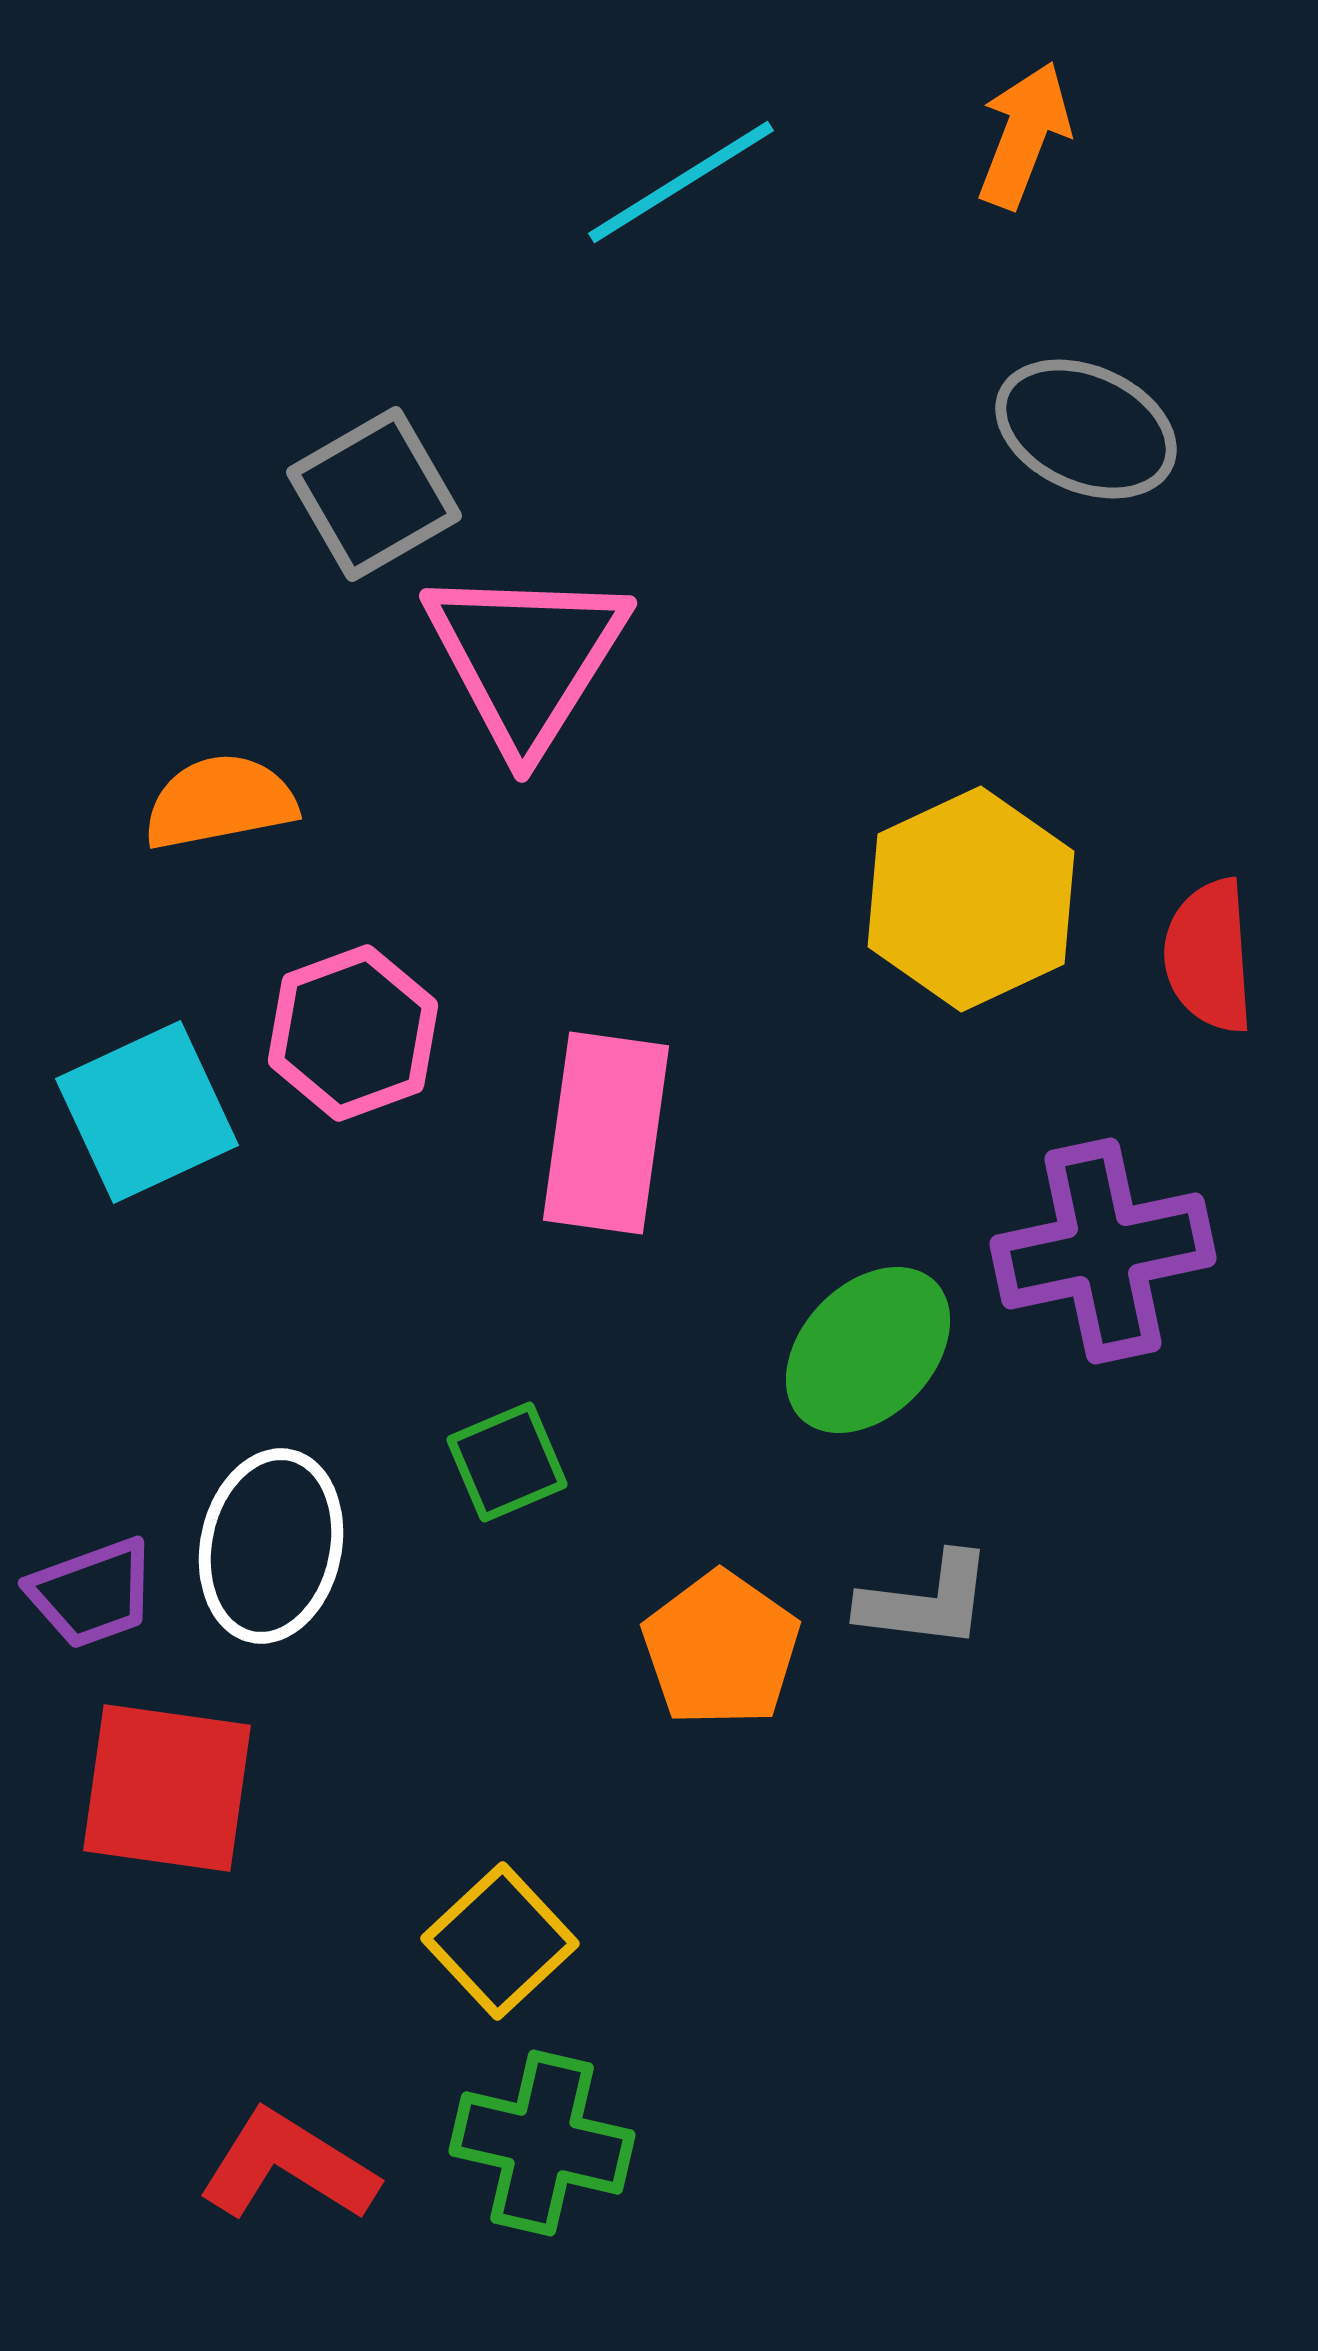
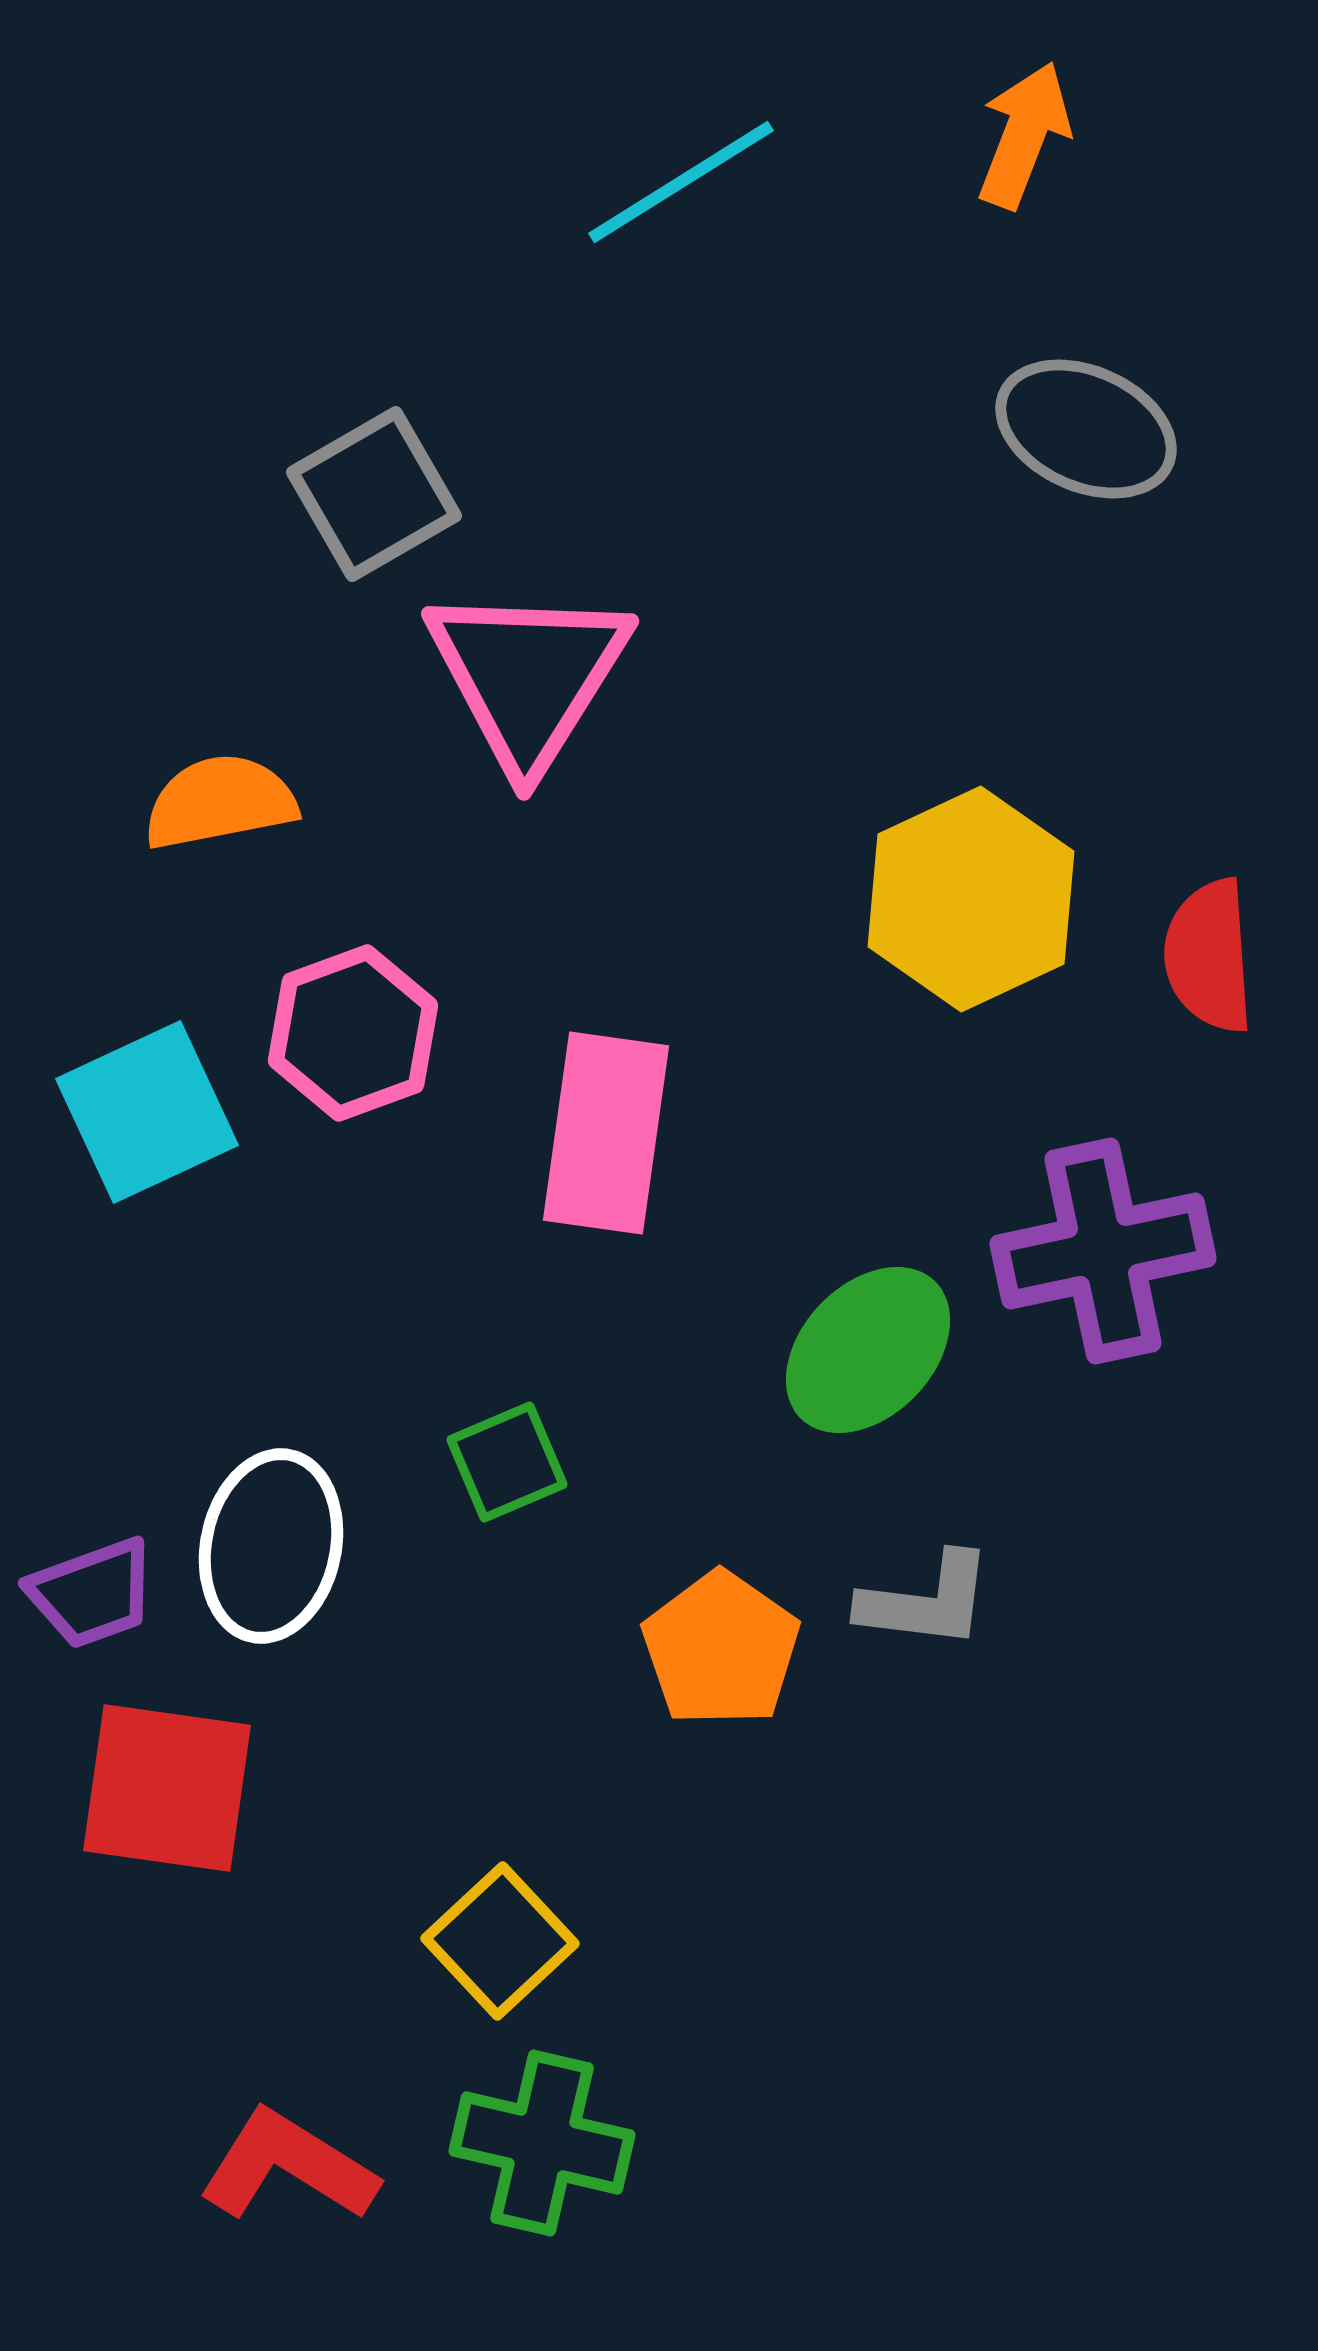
pink triangle: moved 2 px right, 18 px down
